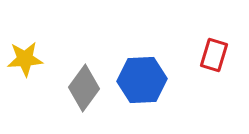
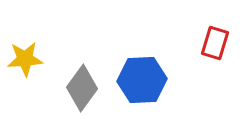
red rectangle: moved 1 px right, 12 px up
gray diamond: moved 2 px left
